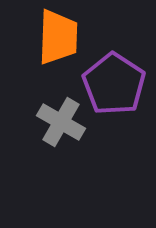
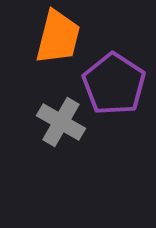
orange trapezoid: rotated 12 degrees clockwise
